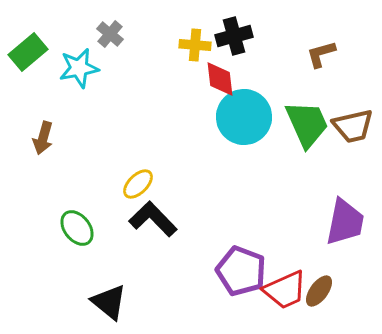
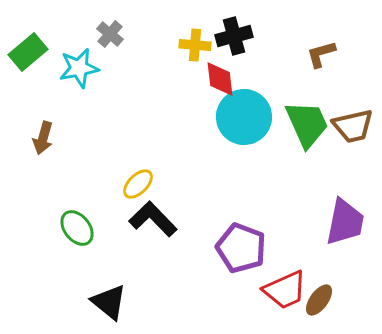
purple pentagon: moved 23 px up
brown ellipse: moved 9 px down
